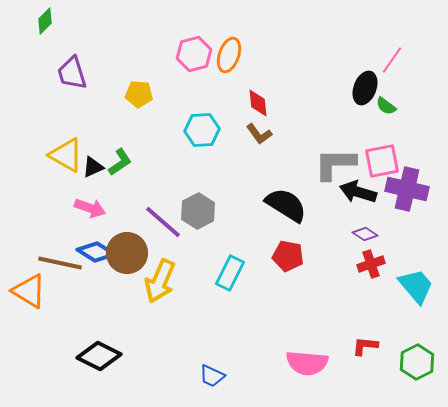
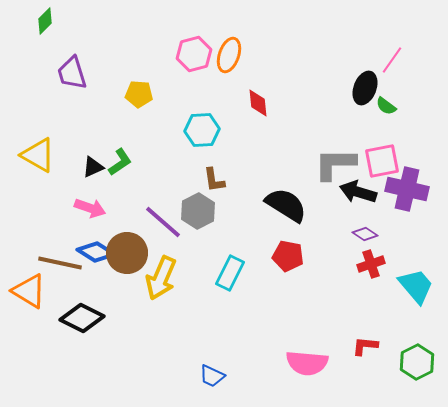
brown L-shape: moved 45 px left, 46 px down; rotated 28 degrees clockwise
yellow triangle: moved 28 px left
yellow arrow: moved 1 px right, 3 px up
black diamond: moved 17 px left, 38 px up
